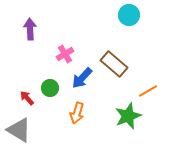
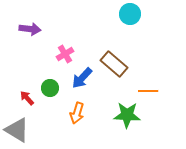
cyan circle: moved 1 px right, 1 px up
purple arrow: rotated 100 degrees clockwise
orange line: rotated 30 degrees clockwise
green star: moved 1 px left, 1 px up; rotated 24 degrees clockwise
gray triangle: moved 2 px left
